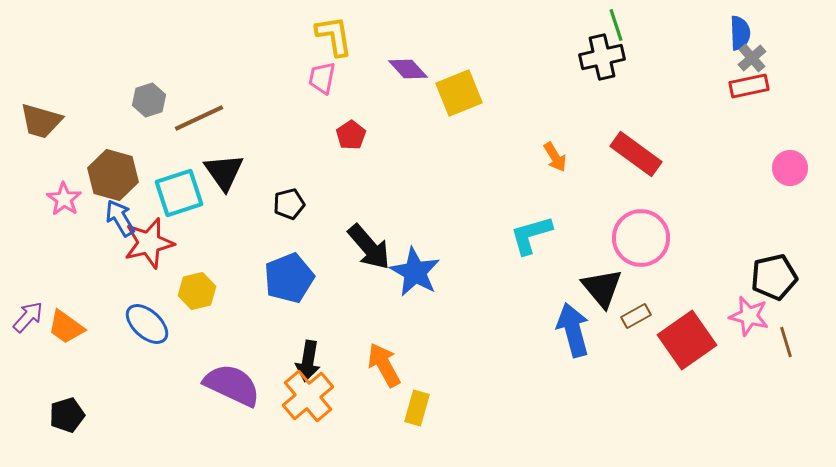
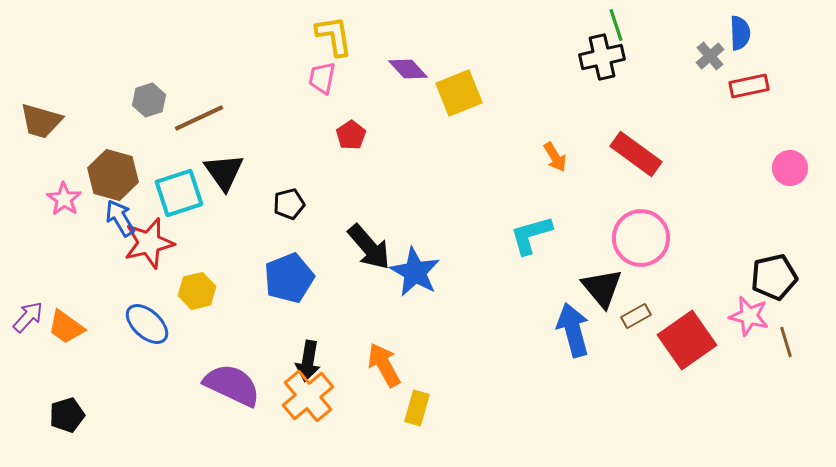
gray cross at (752, 58): moved 42 px left, 2 px up
